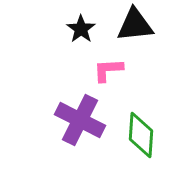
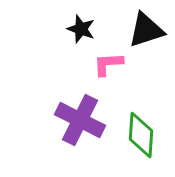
black triangle: moved 11 px right, 5 px down; rotated 12 degrees counterclockwise
black star: rotated 16 degrees counterclockwise
pink L-shape: moved 6 px up
